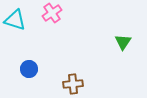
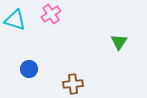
pink cross: moved 1 px left, 1 px down
green triangle: moved 4 px left
